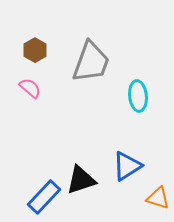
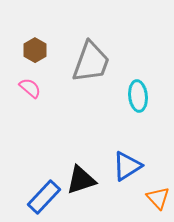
orange triangle: rotated 30 degrees clockwise
